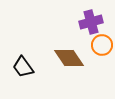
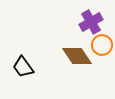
purple cross: rotated 15 degrees counterclockwise
brown diamond: moved 8 px right, 2 px up
